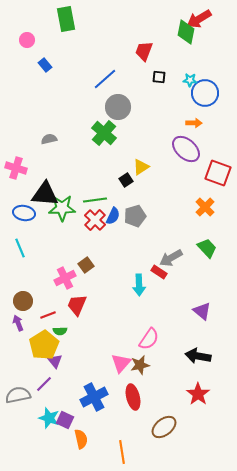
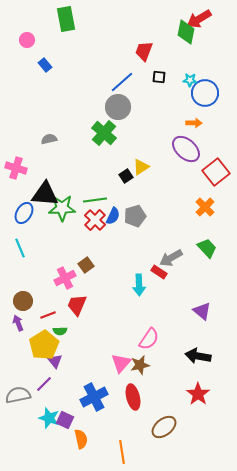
blue line at (105, 79): moved 17 px right, 3 px down
red square at (218, 173): moved 2 px left, 1 px up; rotated 32 degrees clockwise
black square at (126, 180): moved 4 px up
blue ellipse at (24, 213): rotated 70 degrees counterclockwise
